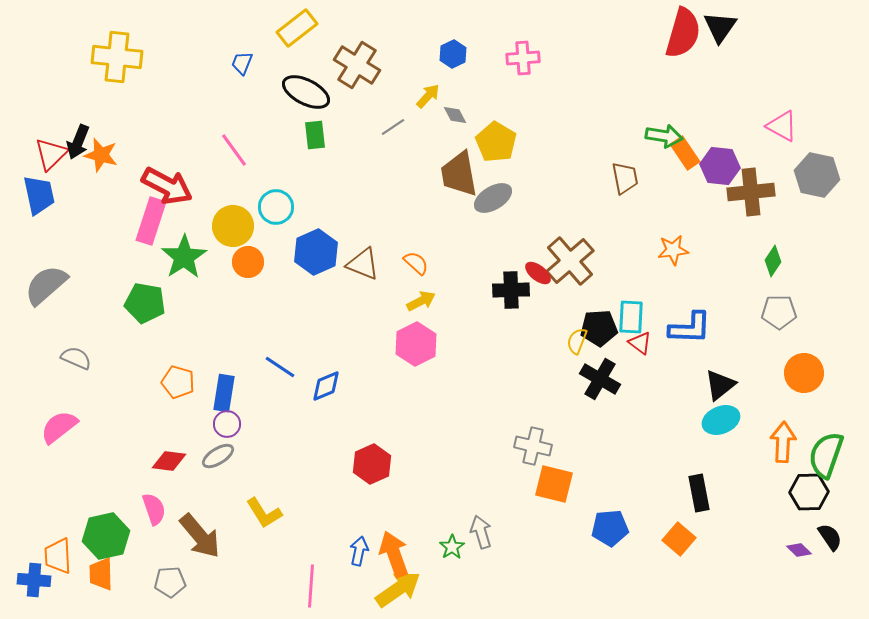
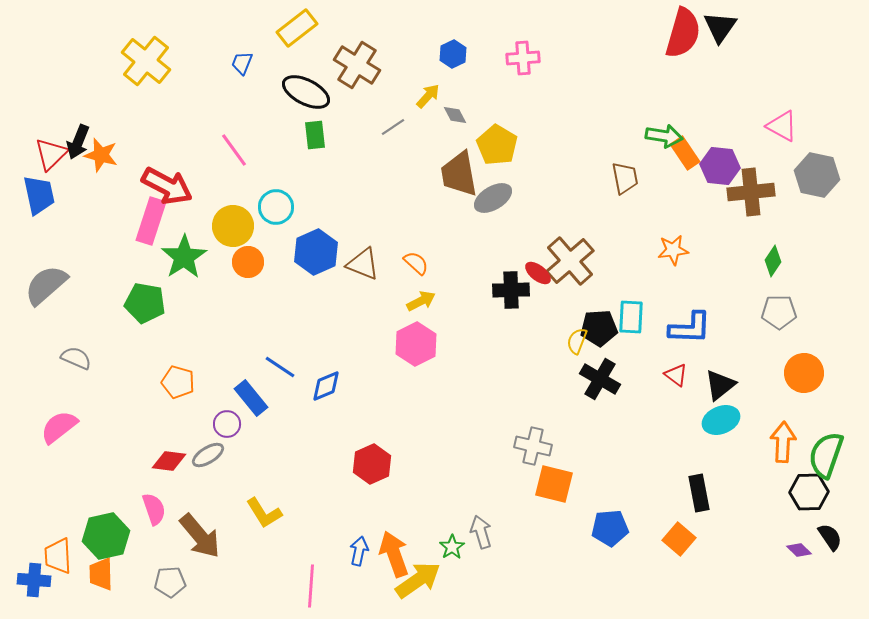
yellow cross at (117, 57): moved 29 px right, 4 px down; rotated 33 degrees clockwise
yellow pentagon at (496, 142): moved 1 px right, 3 px down
red triangle at (640, 343): moved 36 px right, 32 px down
blue rectangle at (224, 393): moved 27 px right, 5 px down; rotated 48 degrees counterclockwise
gray ellipse at (218, 456): moved 10 px left, 1 px up
yellow arrow at (398, 589): moved 20 px right, 9 px up
